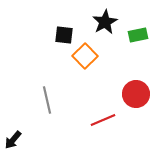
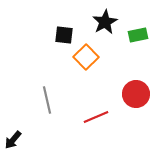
orange square: moved 1 px right, 1 px down
red line: moved 7 px left, 3 px up
